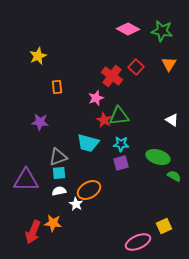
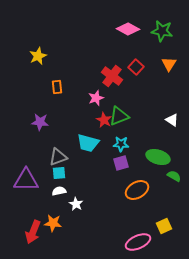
green triangle: rotated 15 degrees counterclockwise
orange ellipse: moved 48 px right
